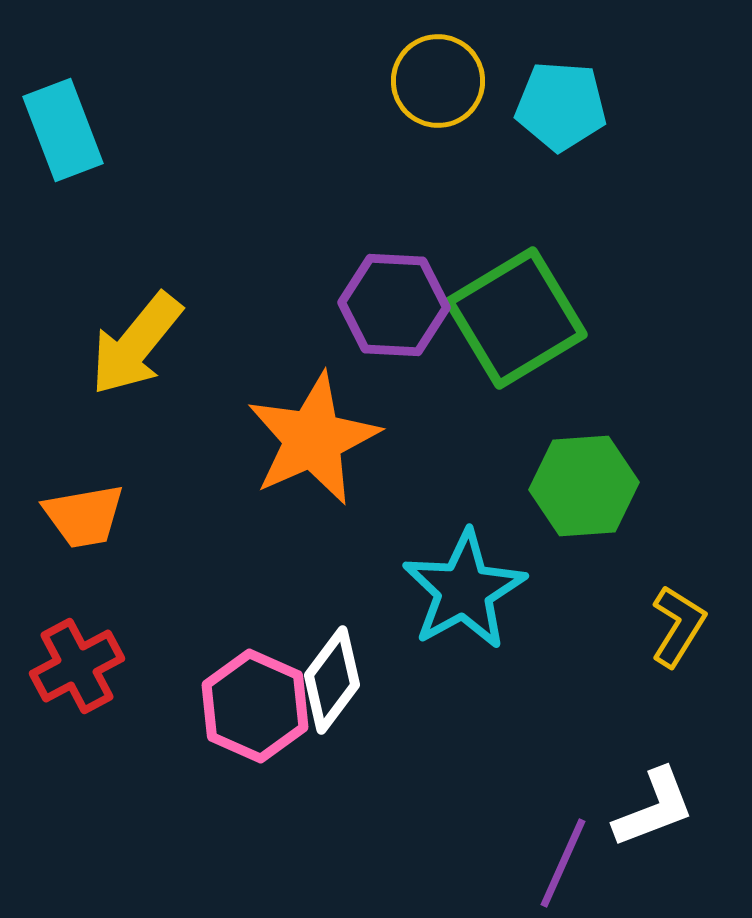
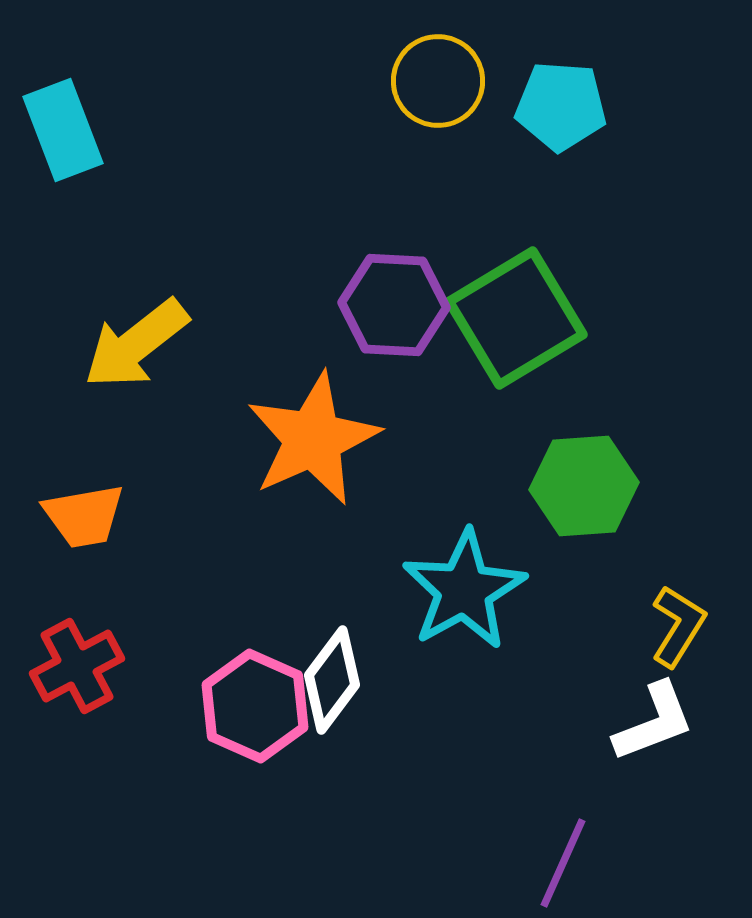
yellow arrow: rotated 13 degrees clockwise
white L-shape: moved 86 px up
